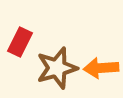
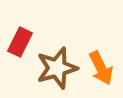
orange arrow: rotated 112 degrees counterclockwise
